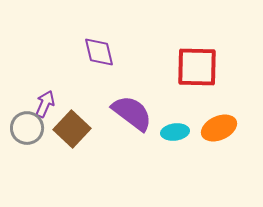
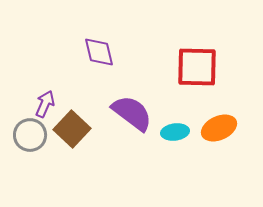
gray circle: moved 3 px right, 7 px down
